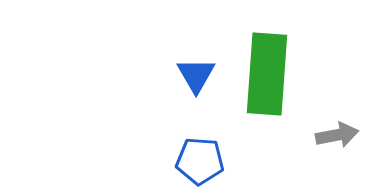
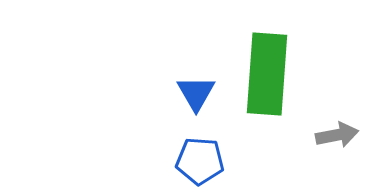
blue triangle: moved 18 px down
